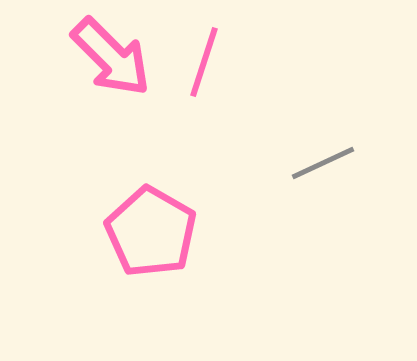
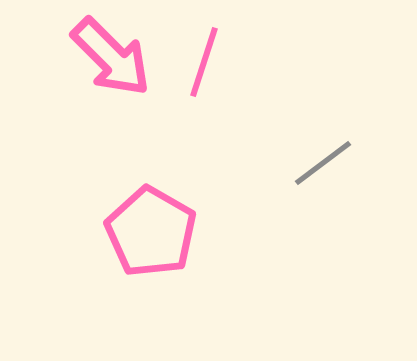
gray line: rotated 12 degrees counterclockwise
